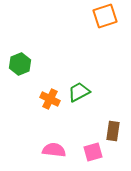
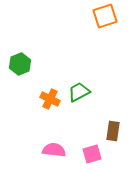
pink square: moved 1 px left, 2 px down
